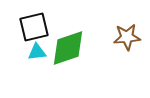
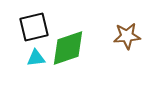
brown star: moved 1 px up
cyan triangle: moved 1 px left, 6 px down
